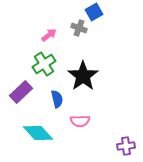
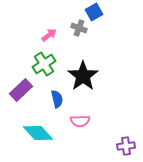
purple rectangle: moved 2 px up
